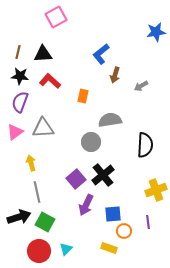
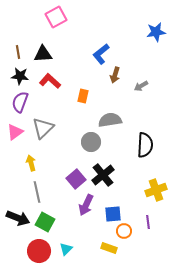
brown line: rotated 24 degrees counterclockwise
gray triangle: rotated 40 degrees counterclockwise
black arrow: moved 1 px left, 1 px down; rotated 40 degrees clockwise
